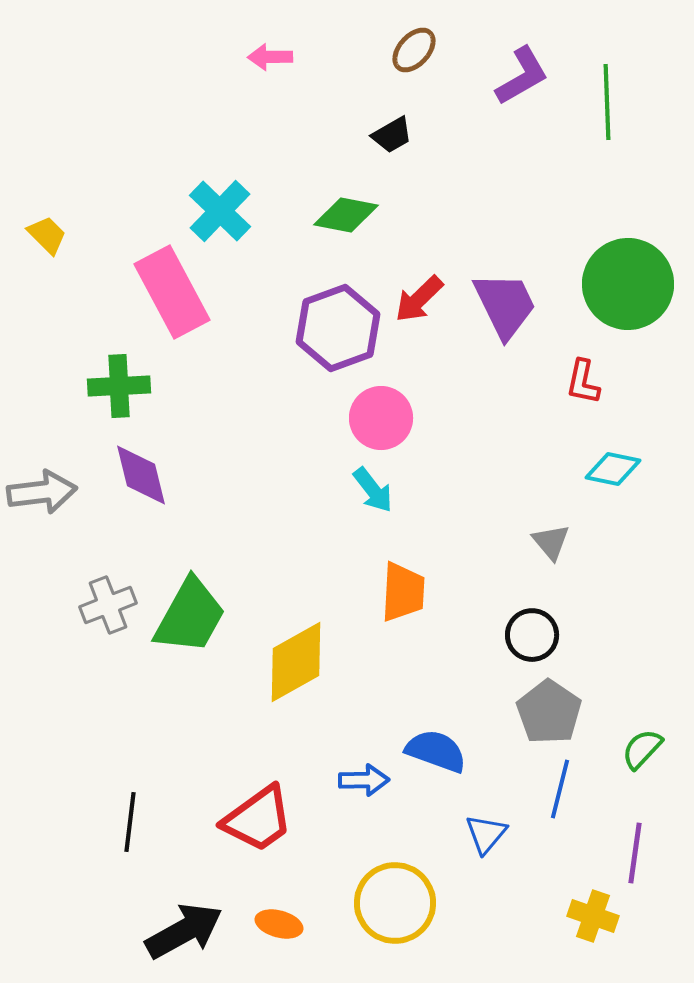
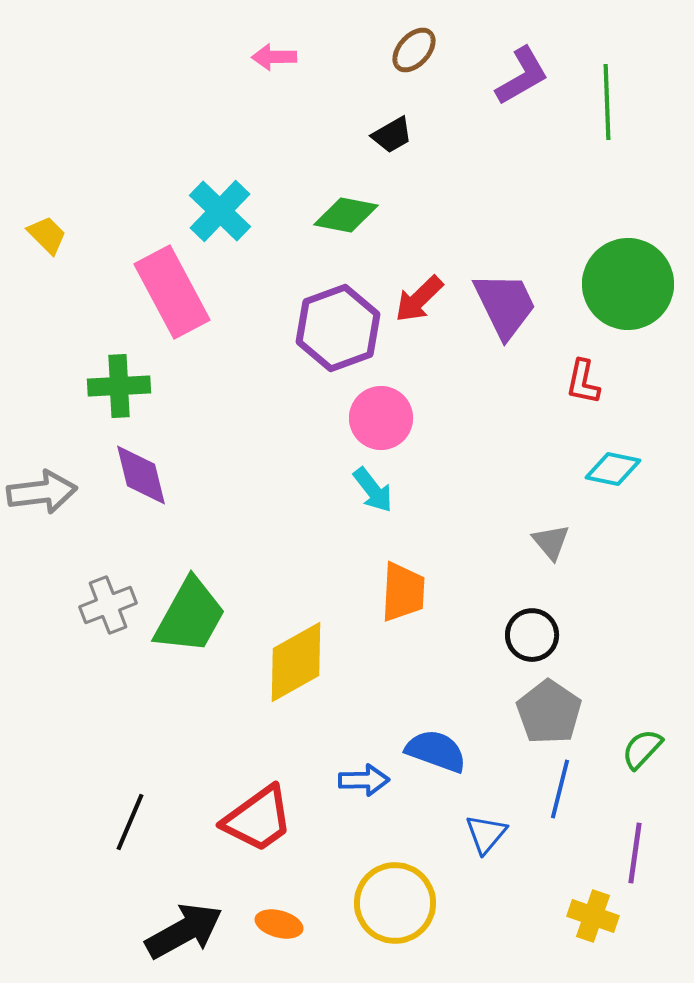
pink arrow: moved 4 px right
black line: rotated 16 degrees clockwise
